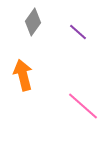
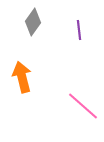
purple line: moved 1 px right, 2 px up; rotated 42 degrees clockwise
orange arrow: moved 1 px left, 2 px down
